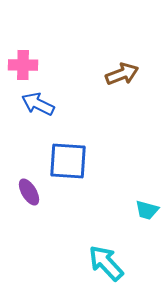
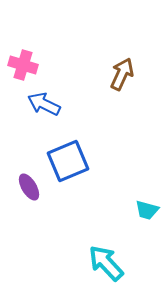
pink cross: rotated 16 degrees clockwise
brown arrow: rotated 44 degrees counterclockwise
blue arrow: moved 6 px right
blue square: rotated 27 degrees counterclockwise
purple ellipse: moved 5 px up
